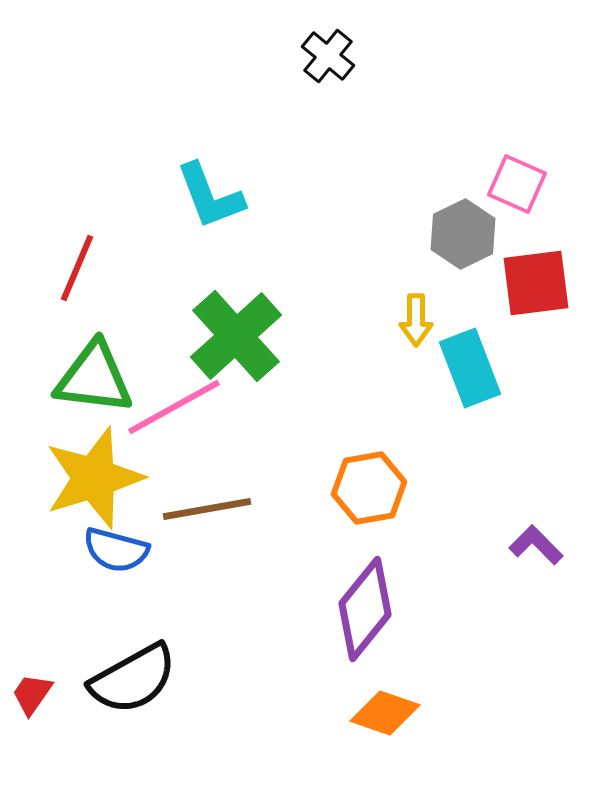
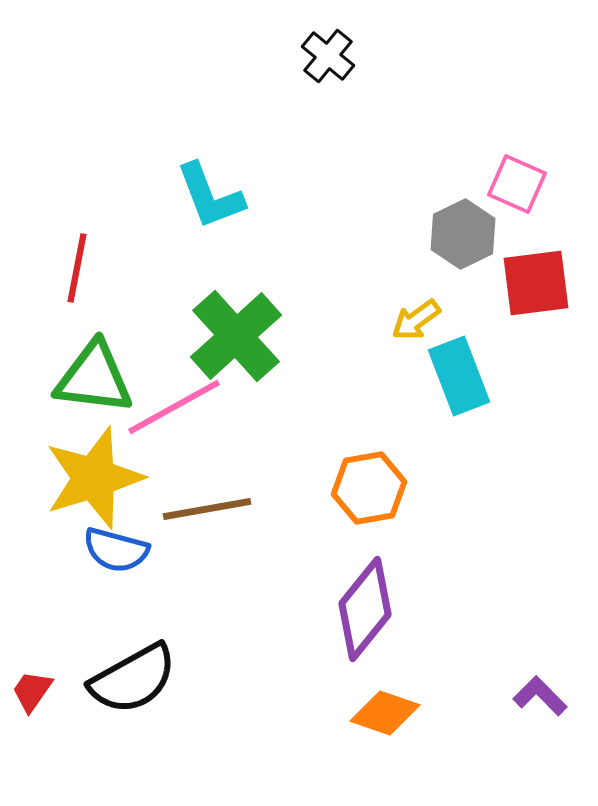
red line: rotated 12 degrees counterclockwise
yellow arrow: rotated 54 degrees clockwise
cyan rectangle: moved 11 px left, 8 px down
purple L-shape: moved 4 px right, 151 px down
red trapezoid: moved 3 px up
